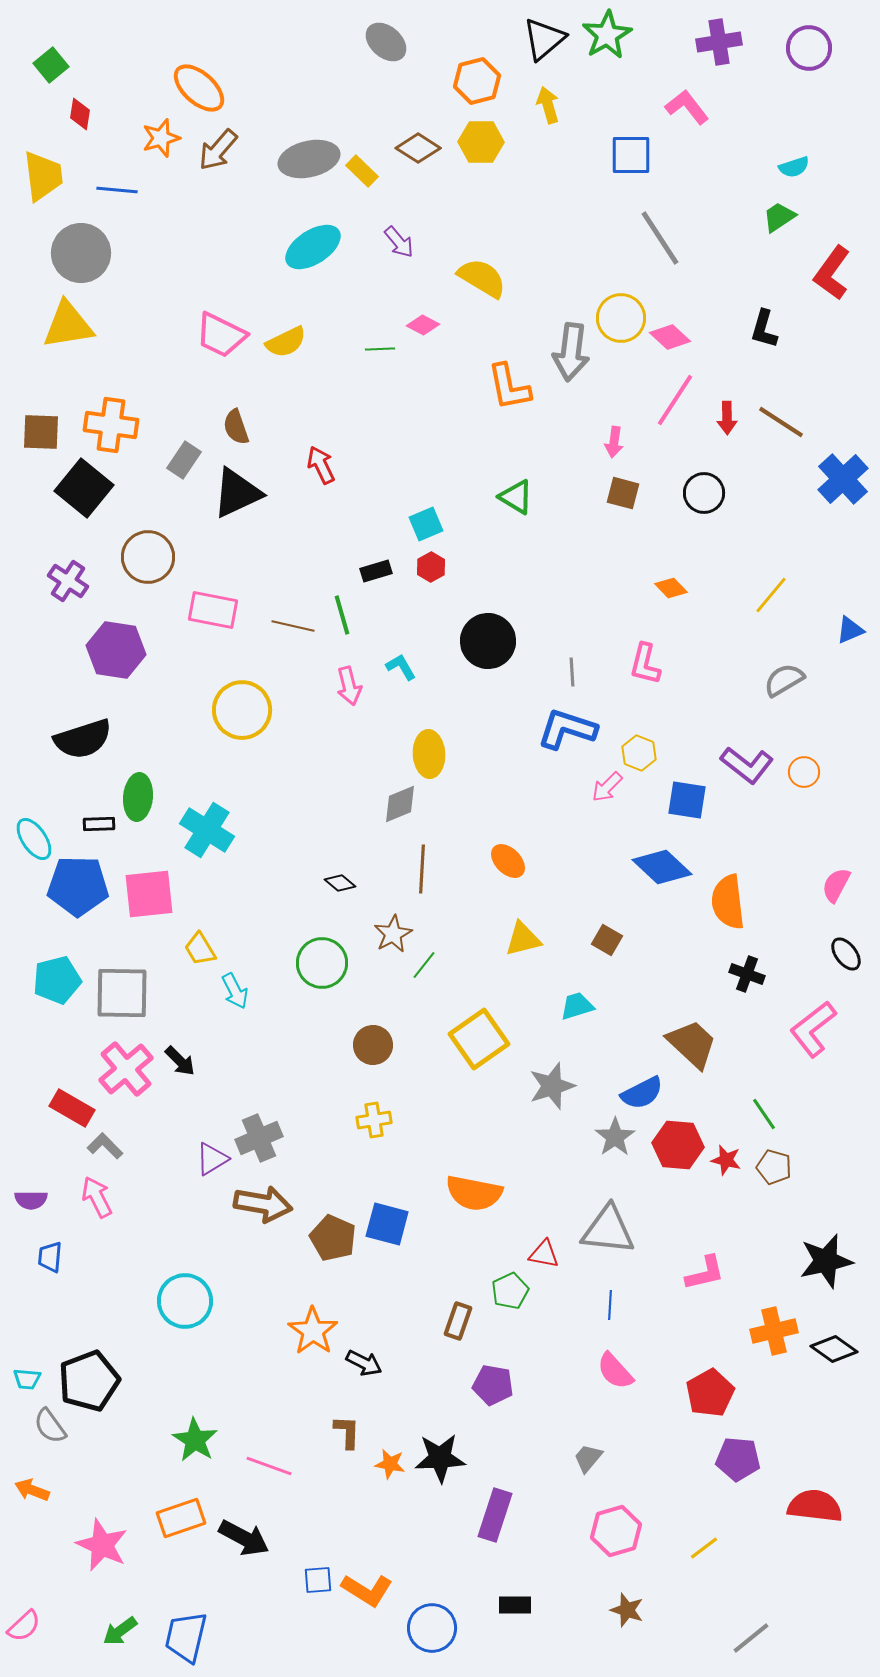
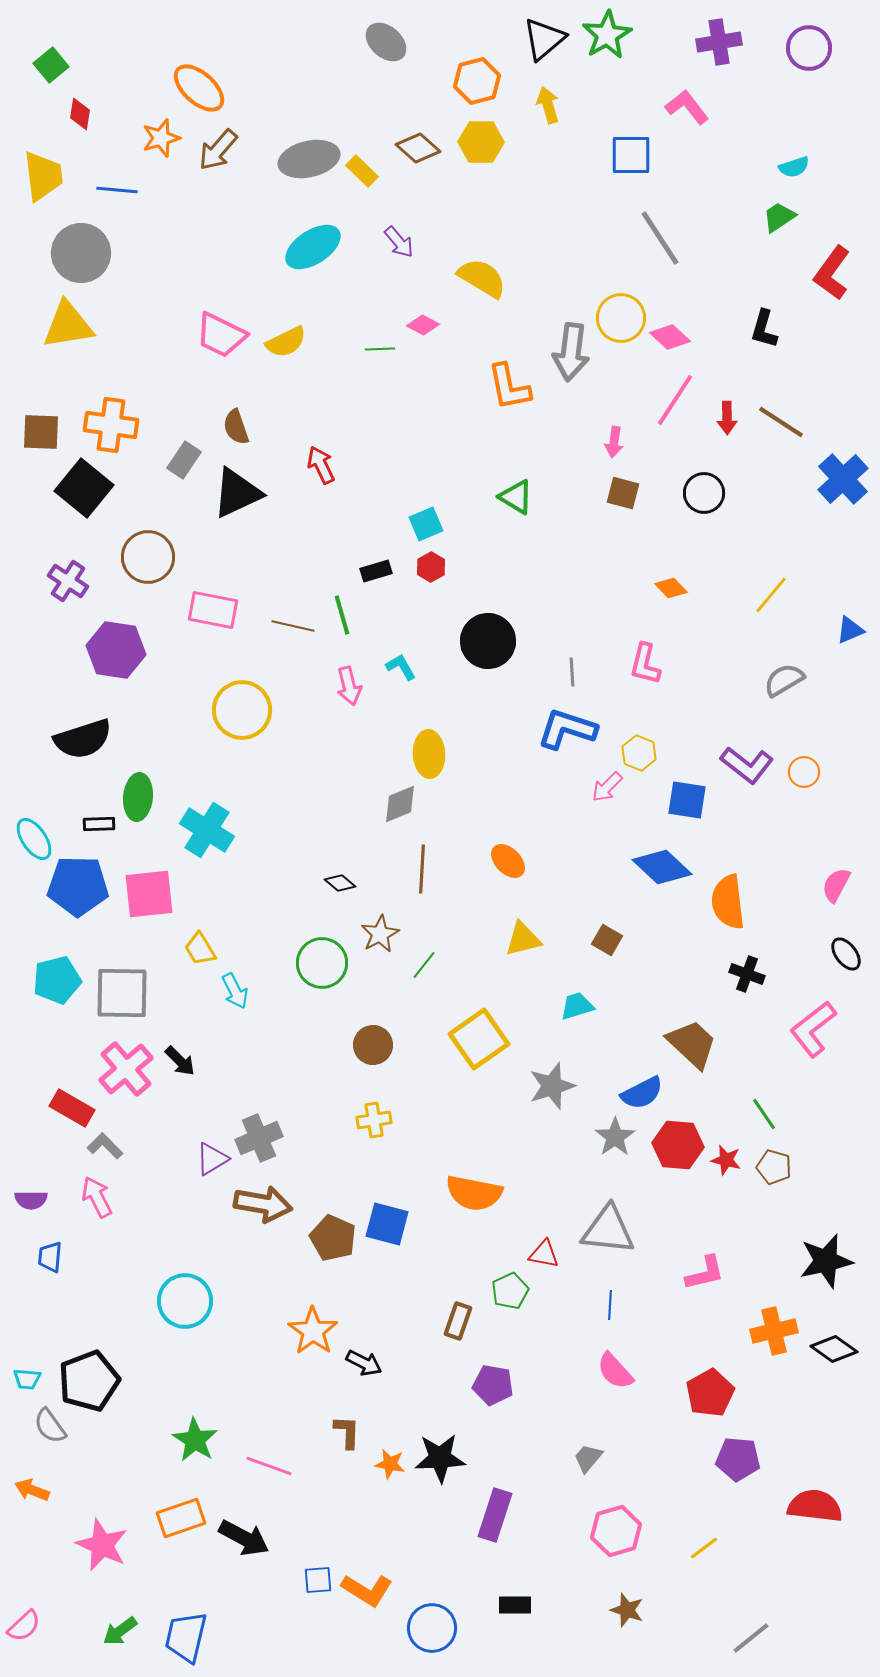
brown diamond at (418, 148): rotated 9 degrees clockwise
brown star at (393, 934): moved 13 px left
